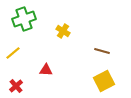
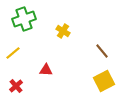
brown line: rotated 35 degrees clockwise
